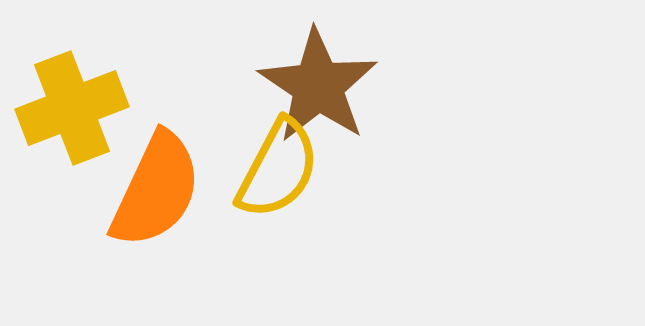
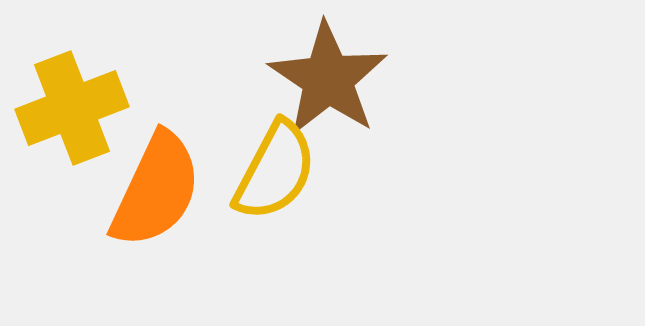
brown star: moved 10 px right, 7 px up
yellow semicircle: moved 3 px left, 2 px down
